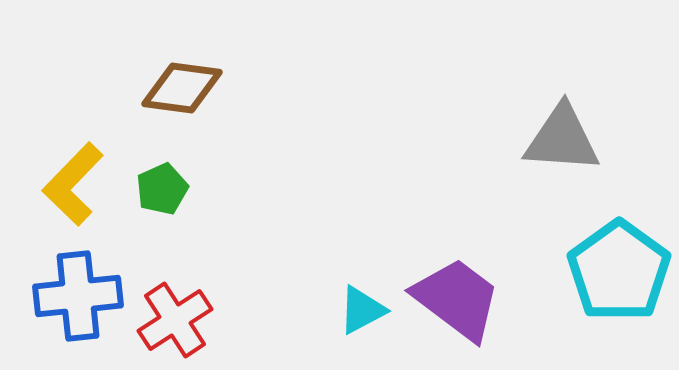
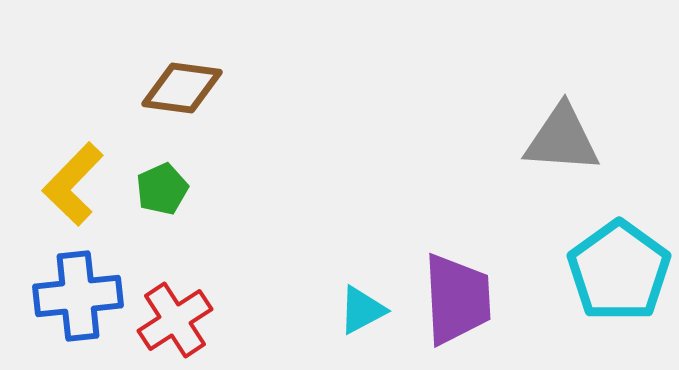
purple trapezoid: rotated 50 degrees clockwise
